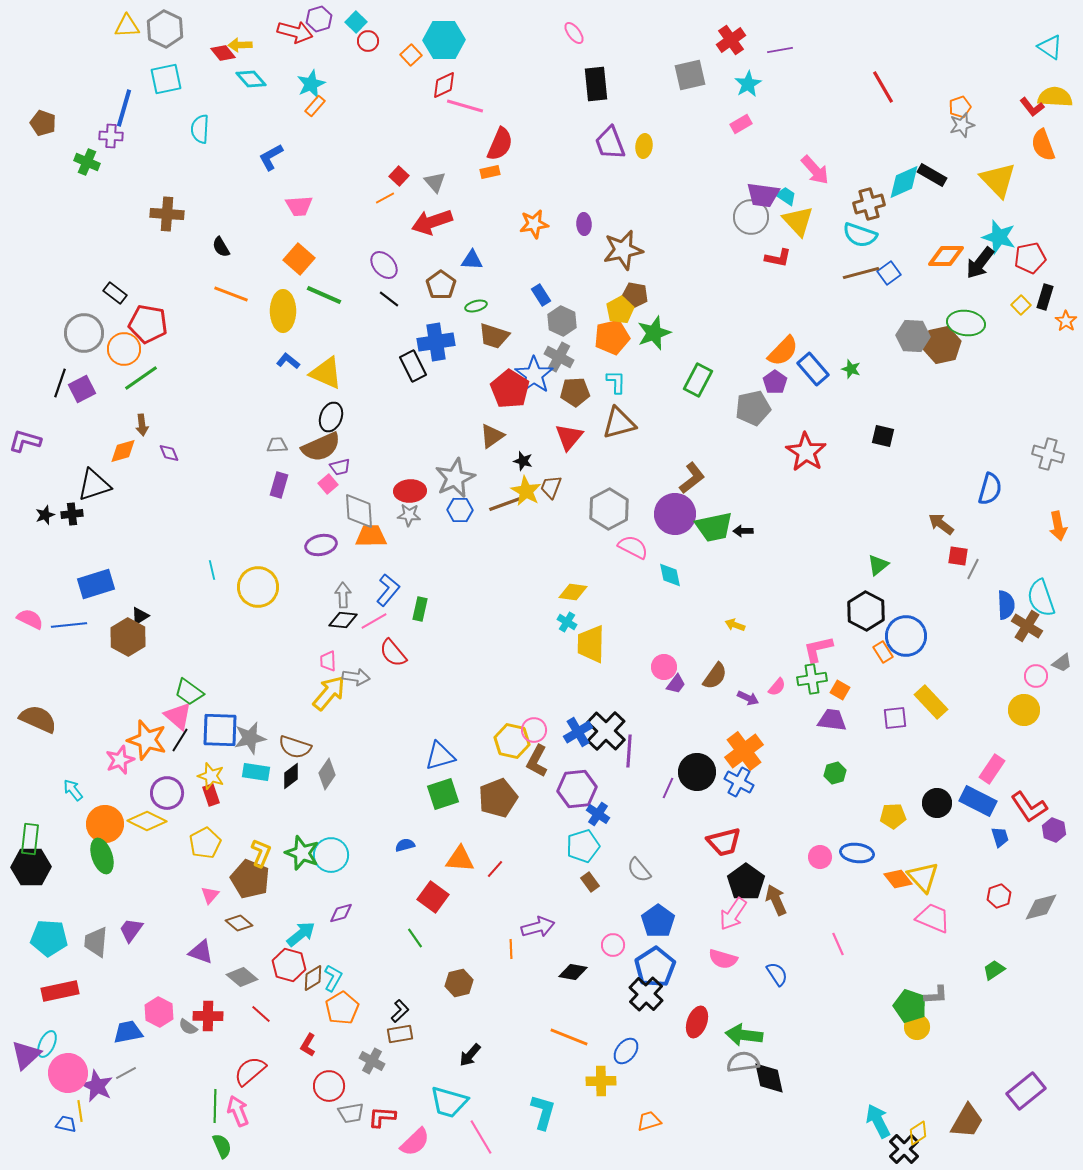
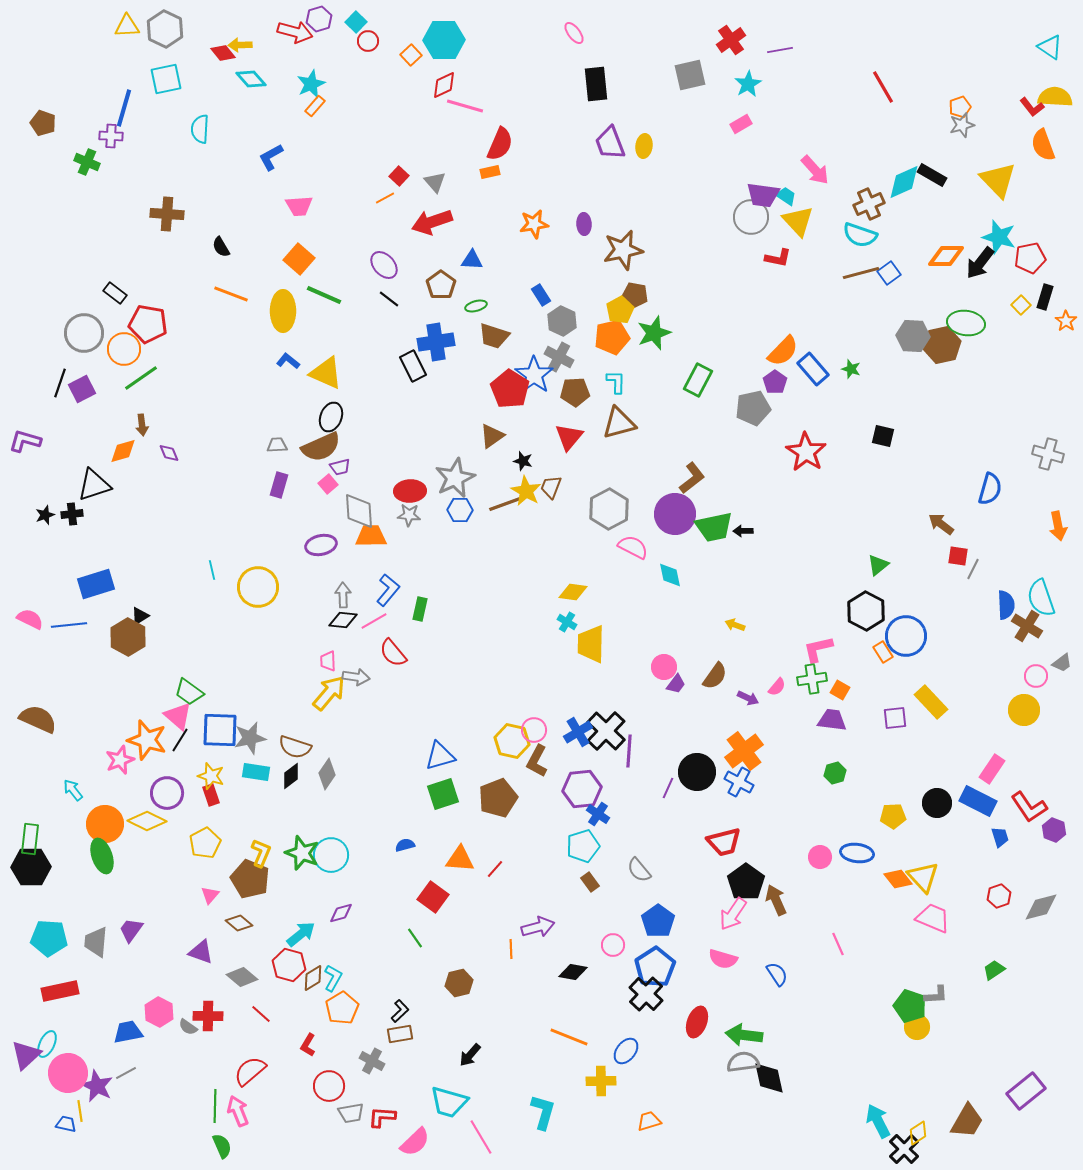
brown cross at (869, 204): rotated 8 degrees counterclockwise
purple hexagon at (577, 789): moved 5 px right
